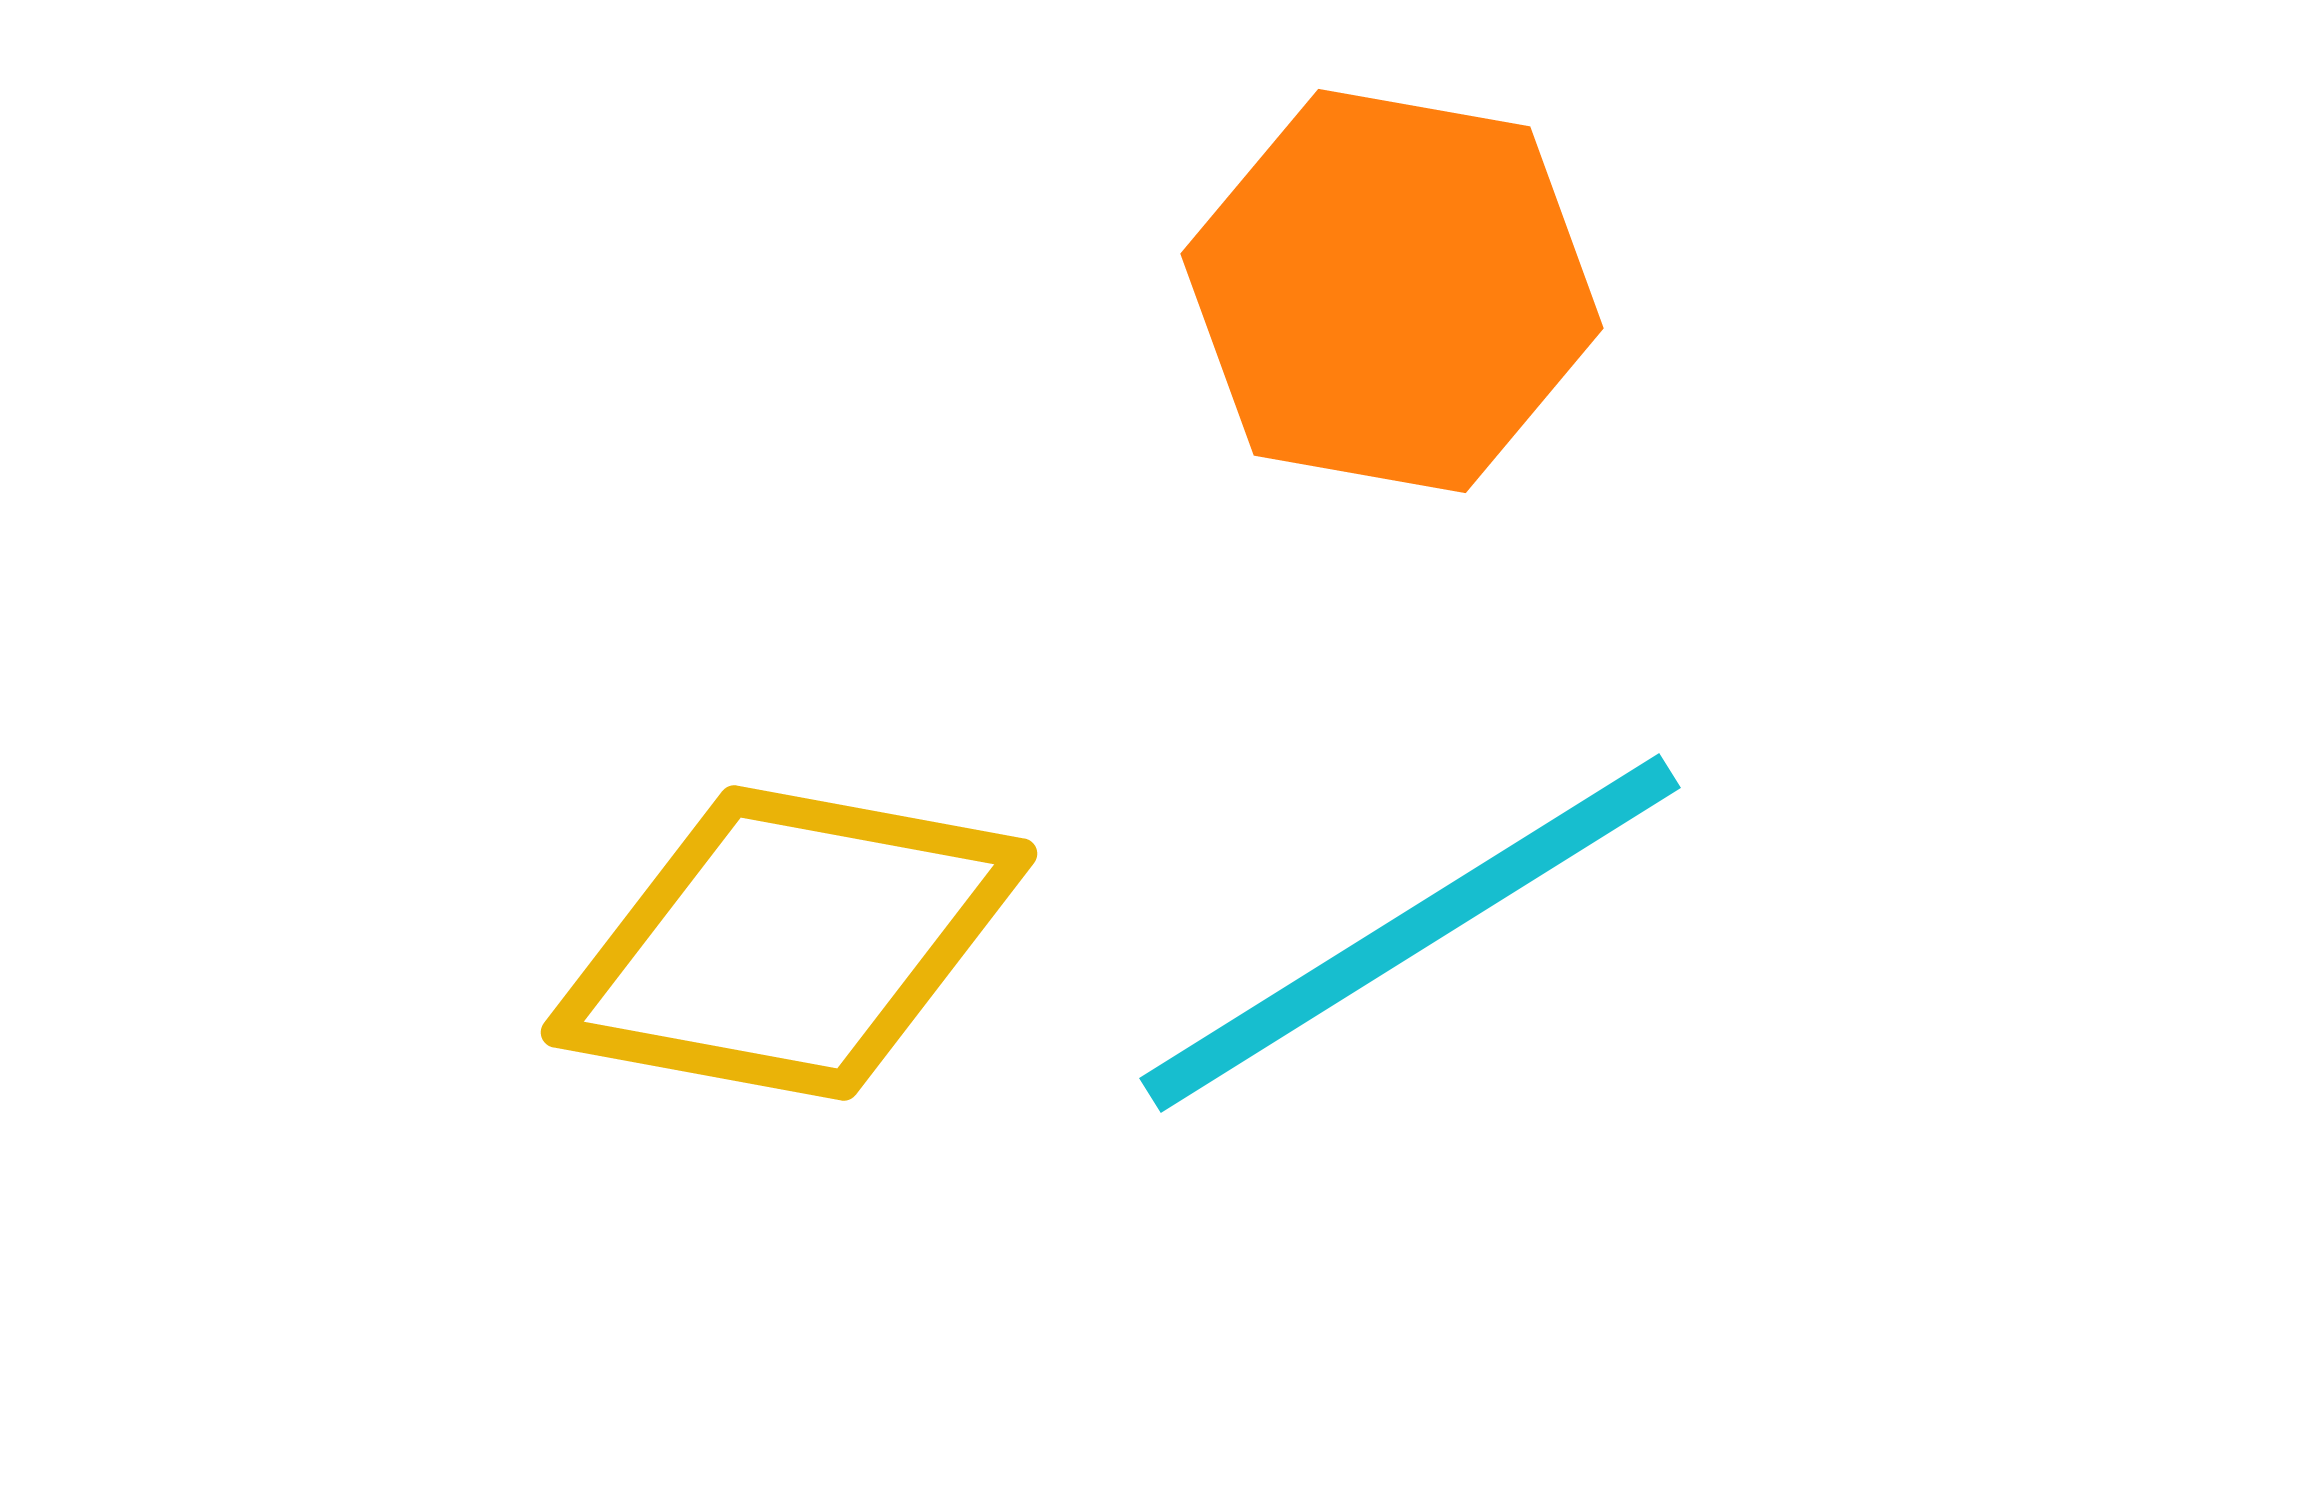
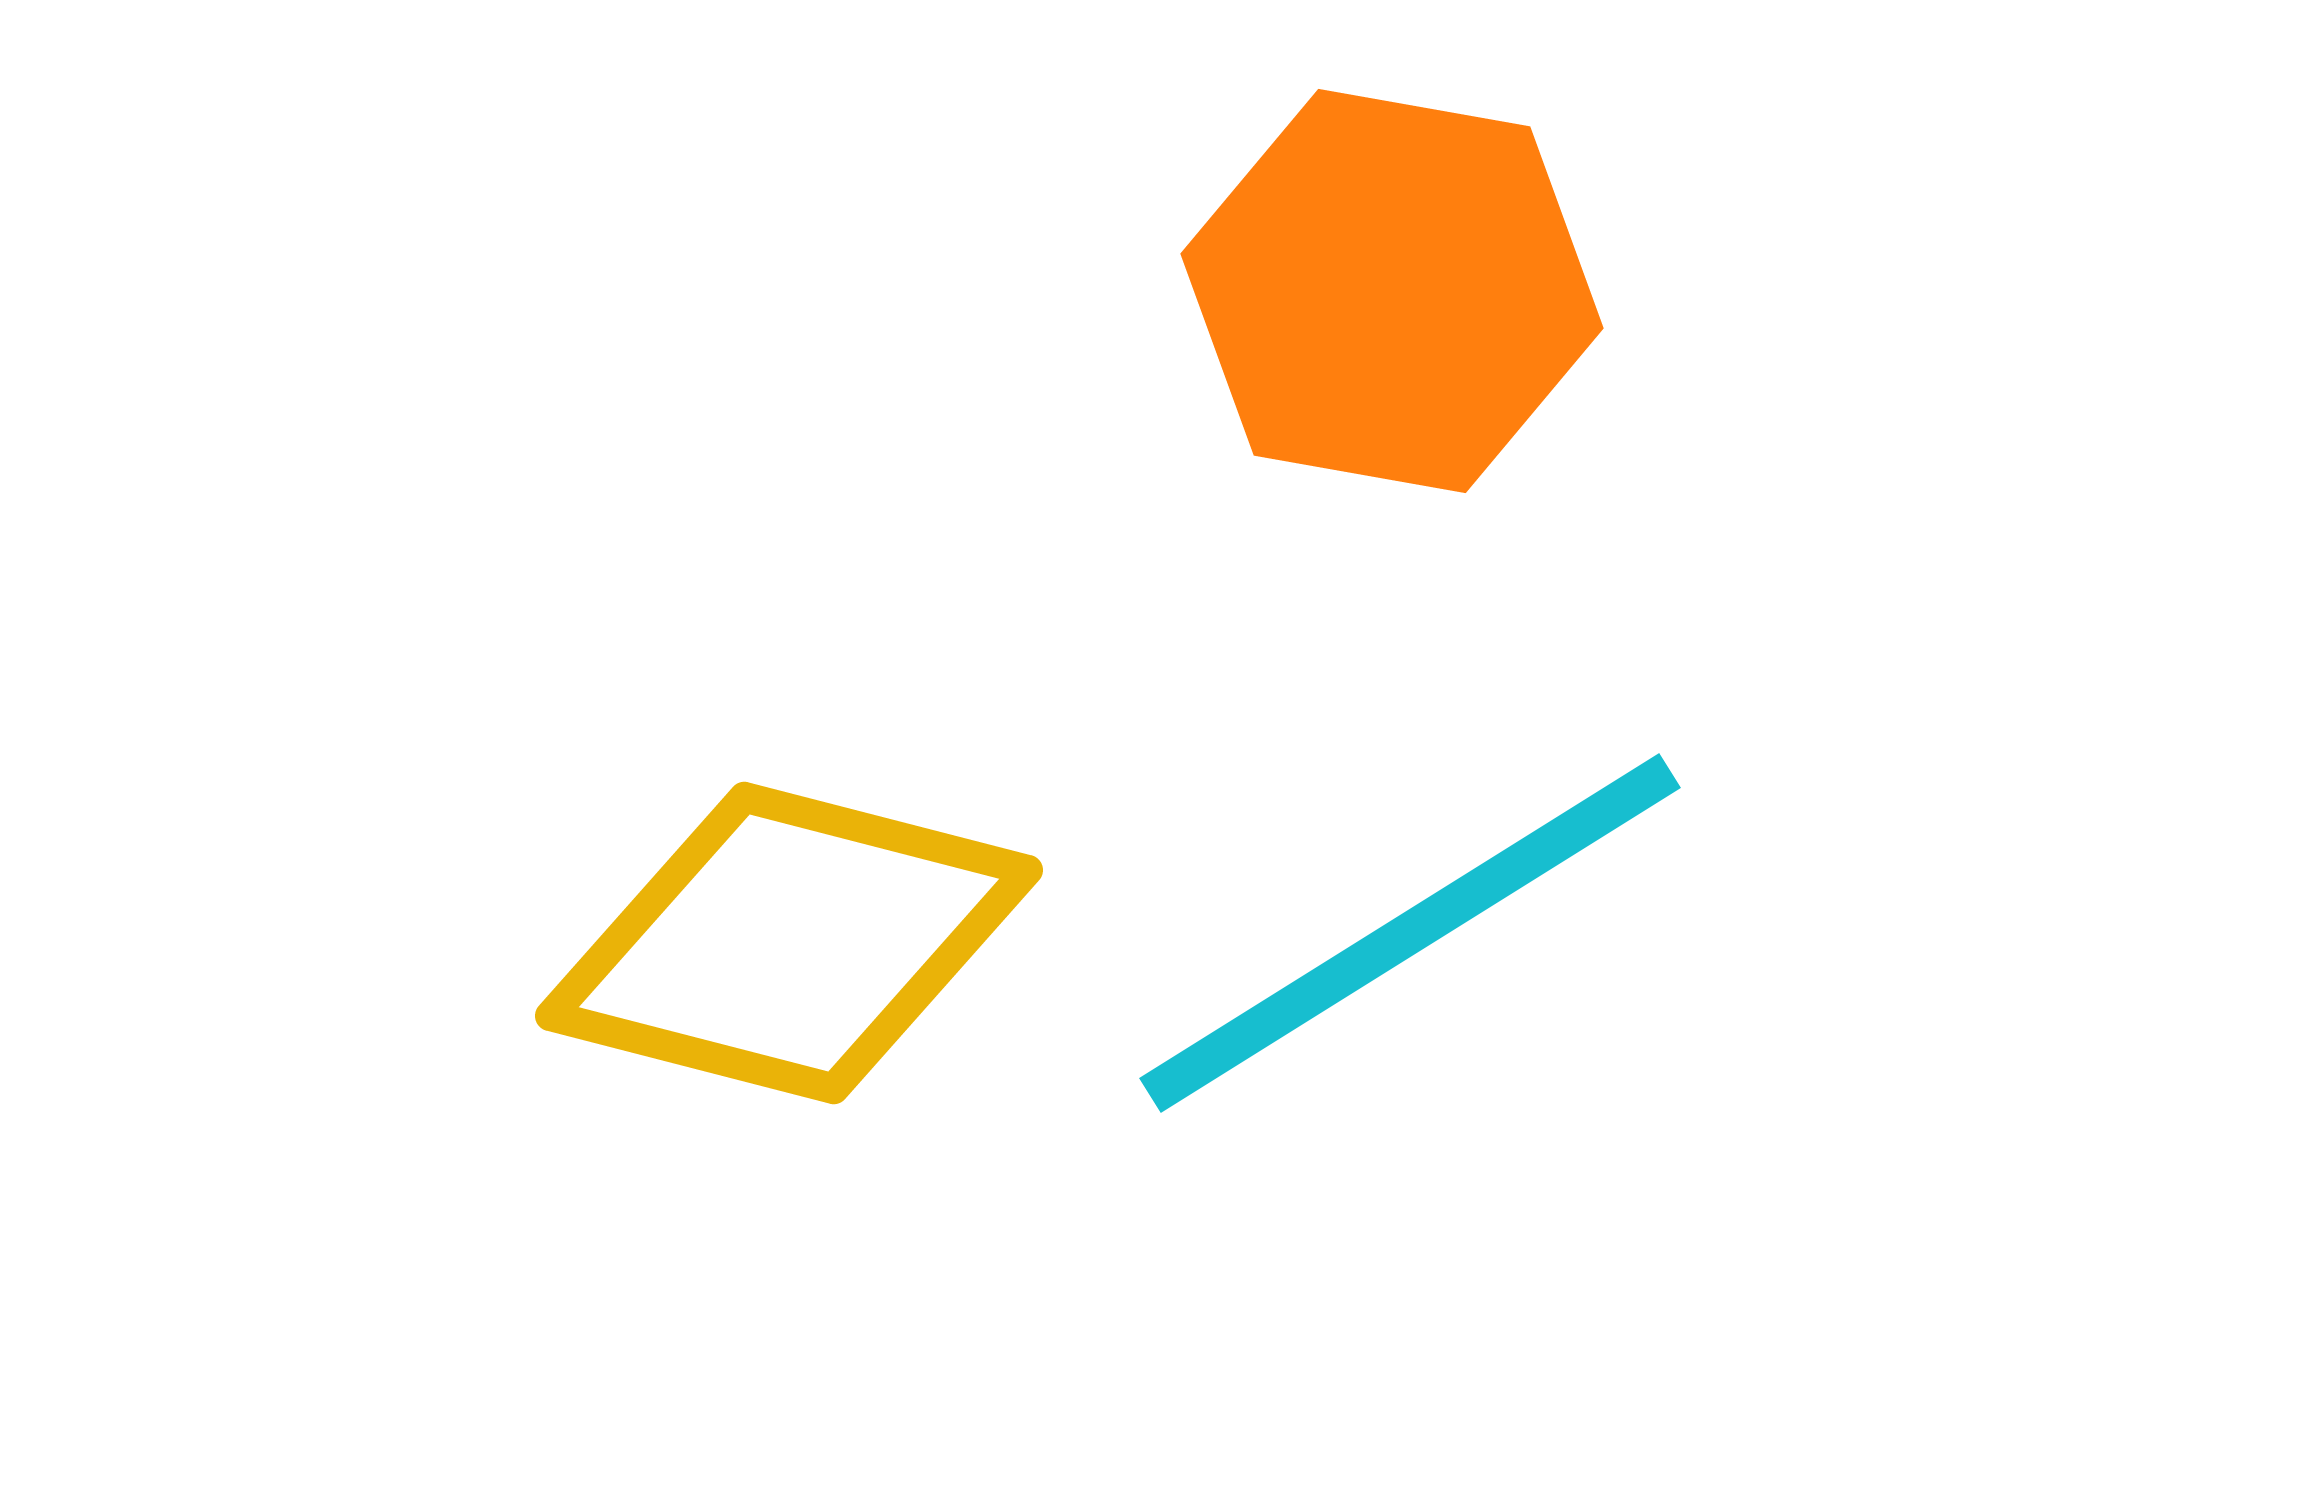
yellow diamond: rotated 4 degrees clockwise
